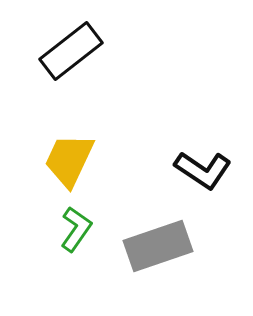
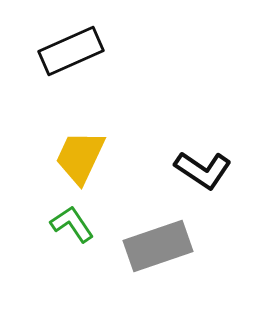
black rectangle: rotated 14 degrees clockwise
yellow trapezoid: moved 11 px right, 3 px up
green L-shape: moved 4 px left, 5 px up; rotated 69 degrees counterclockwise
